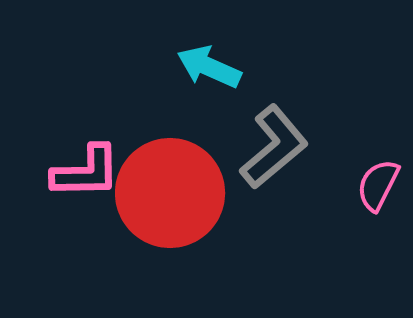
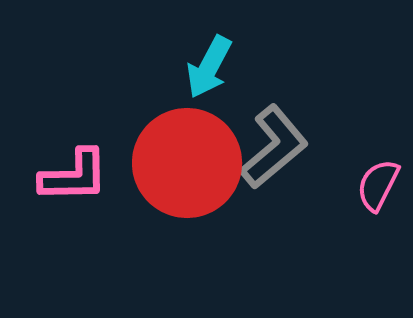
cyan arrow: rotated 86 degrees counterclockwise
pink L-shape: moved 12 px left, 4 px down
red circle: moved 17 px right, 30 px up
